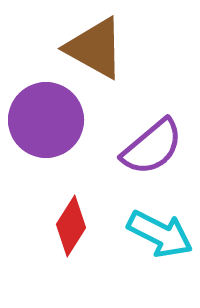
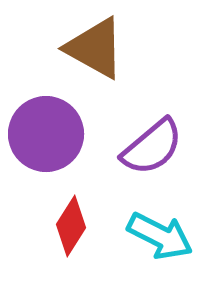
purple circle: moved 14 px down
cyan arrow: moved 2 px down
